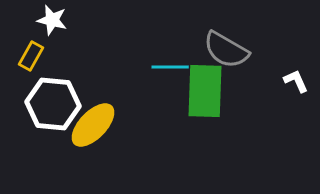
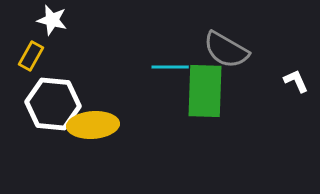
yellow ellipse: rotated 42 degrees clockwise
